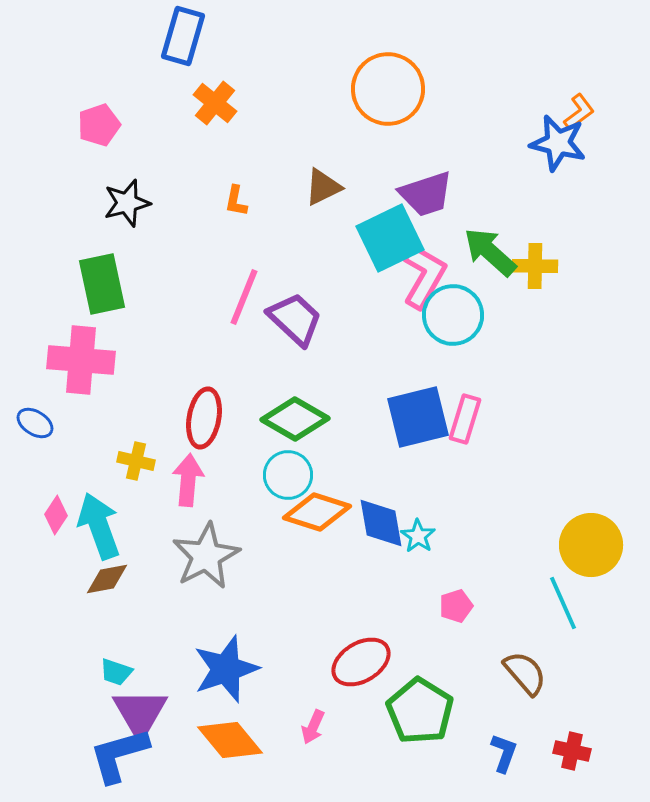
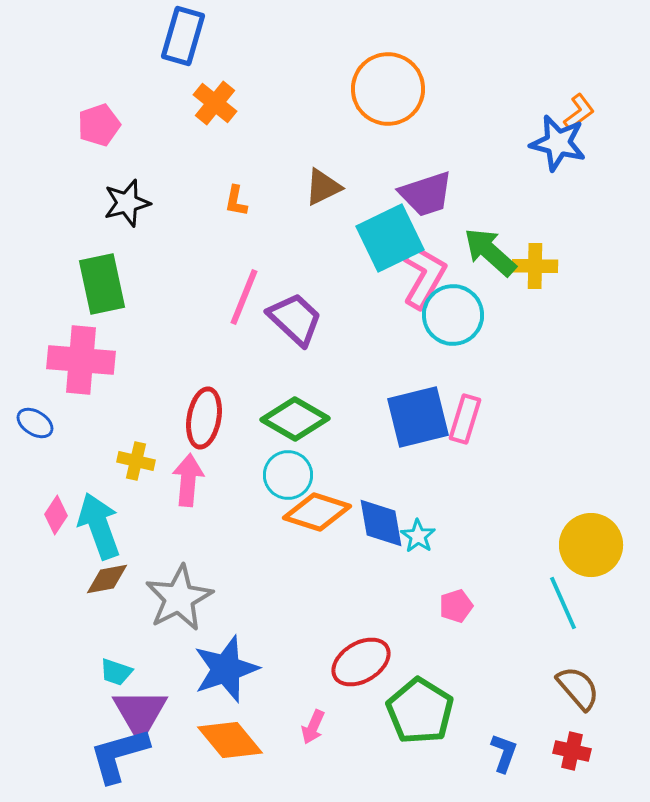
gray star at (206, 556): moved 27 px left, 42 px down
brown semicircle at (525, 673): moved 53 px right, 15 px down
